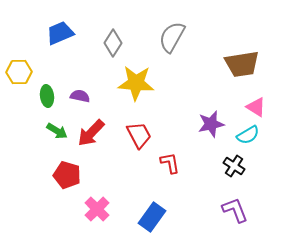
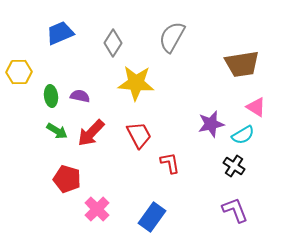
green ellipse: moved 4 px right
cyan semicircle: moved 5 px left
red pentagon: moved 4 px down
